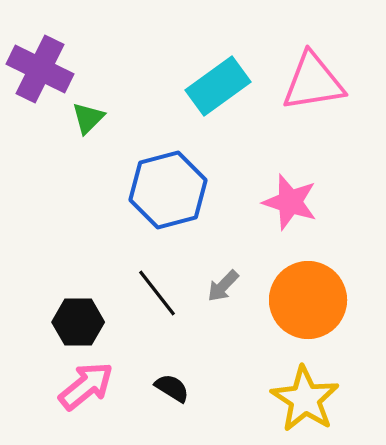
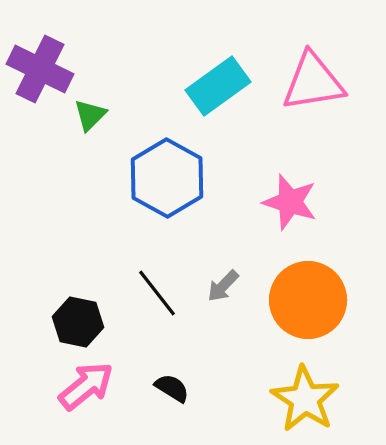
green triangle: moved 2 px right, 3 px up
blue hexagon: moved 1 px left, 12 px up; rotated 16 degrees counterclockwise
black hexagon: rotated 12 degrees clockwise
